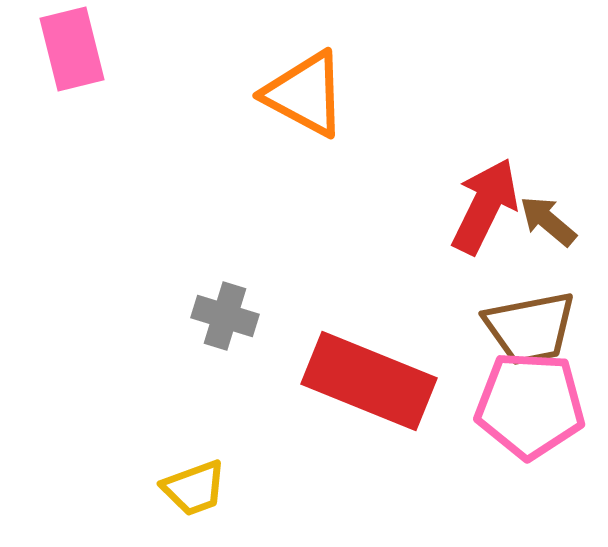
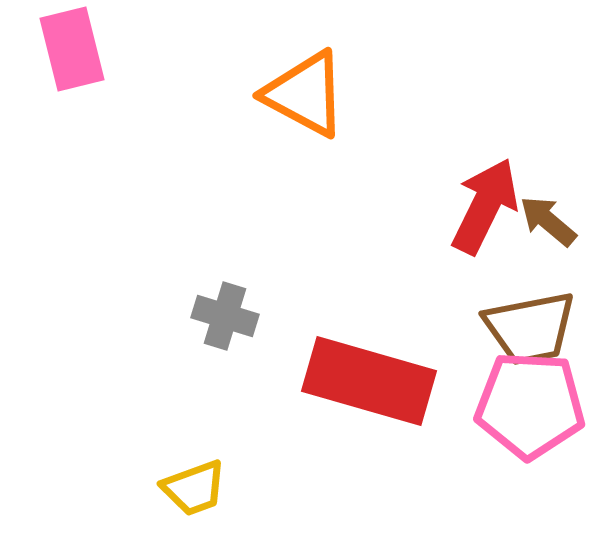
red rectangle: rotated 6 degrees counterclockwise
